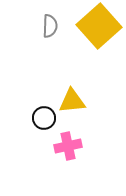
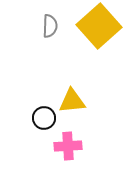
pink cross: rotated 8 degrees clockwise
